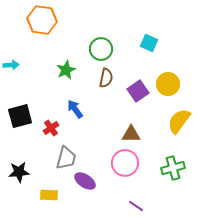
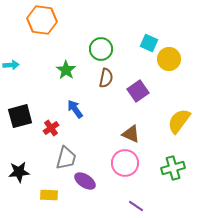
green star: rotated 12 degrees counterclockwise
yellow circle: moved 1 px right, 25 px up
brown triangle: rotated 24 degrees clockwise
